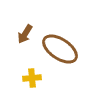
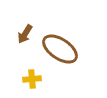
yellow cross: moved 1 px down
